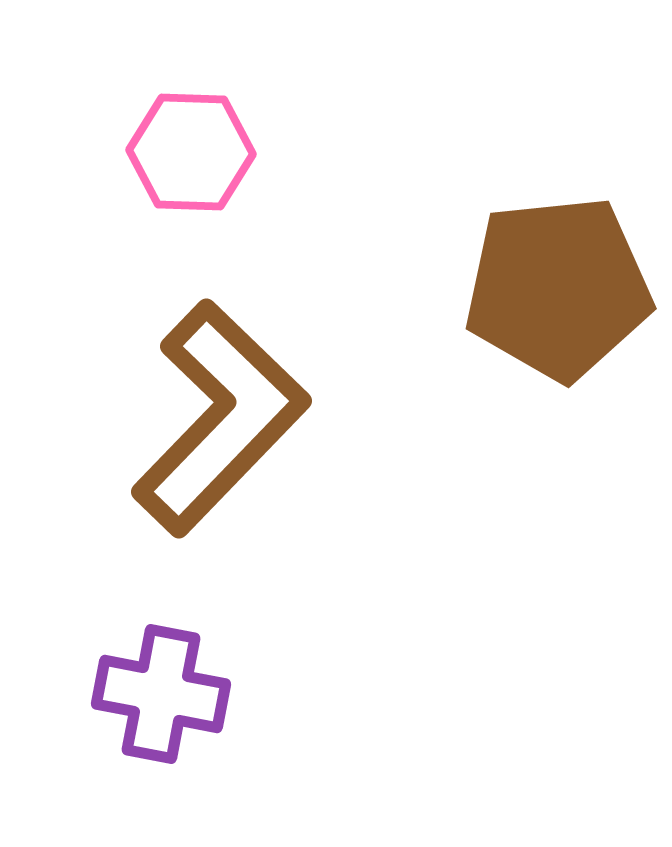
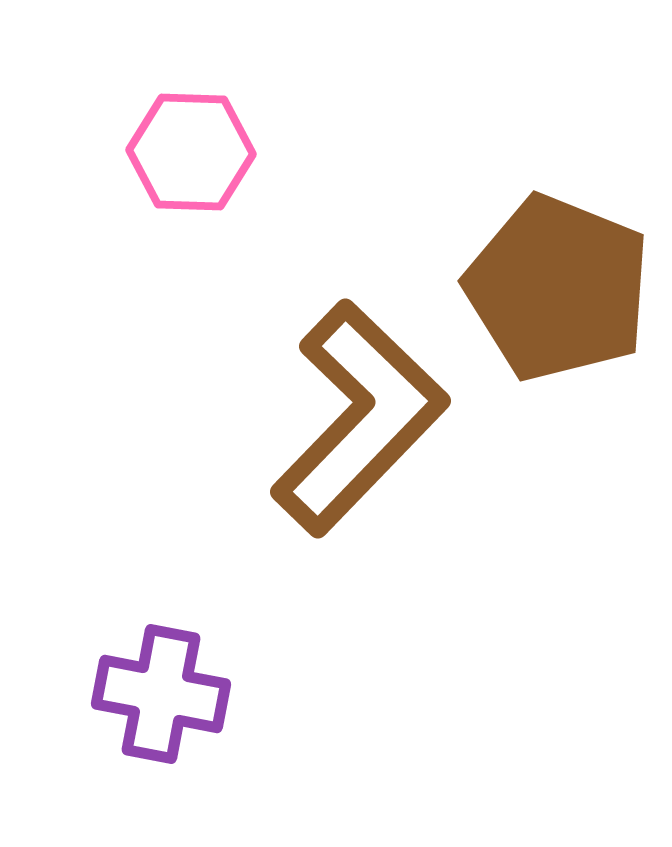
brown pentagon: rotated 28 degrees clockwise
brown L-shape: moved 139 px right
